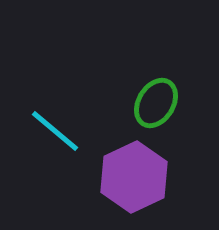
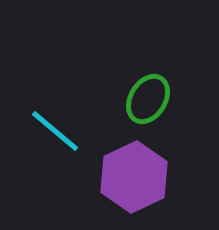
green ellipse: moved 8 px left, 4 px up
